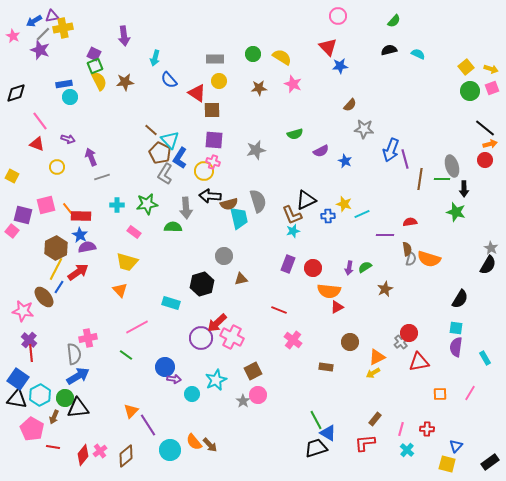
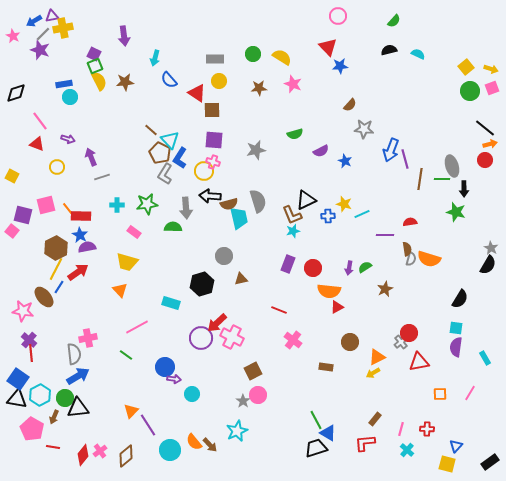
cyan star at (216, 380): moved 21 px right, 51 px down
